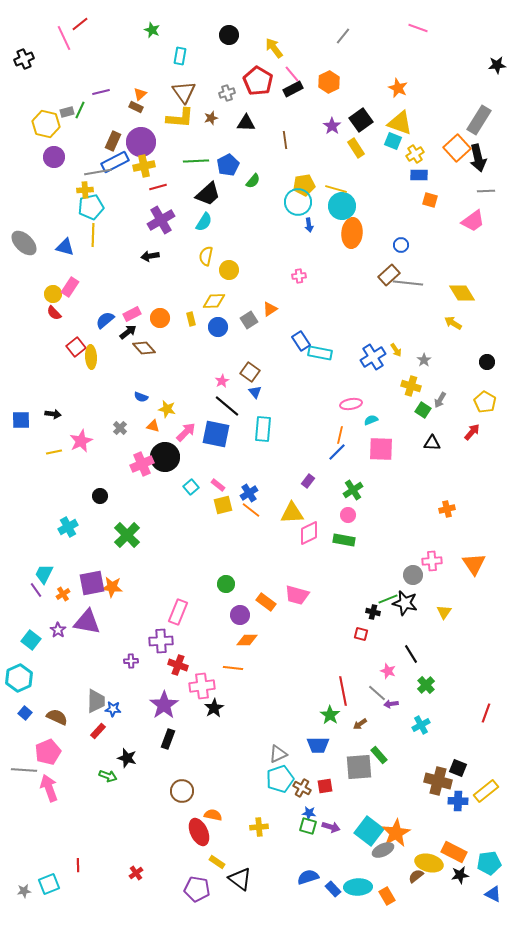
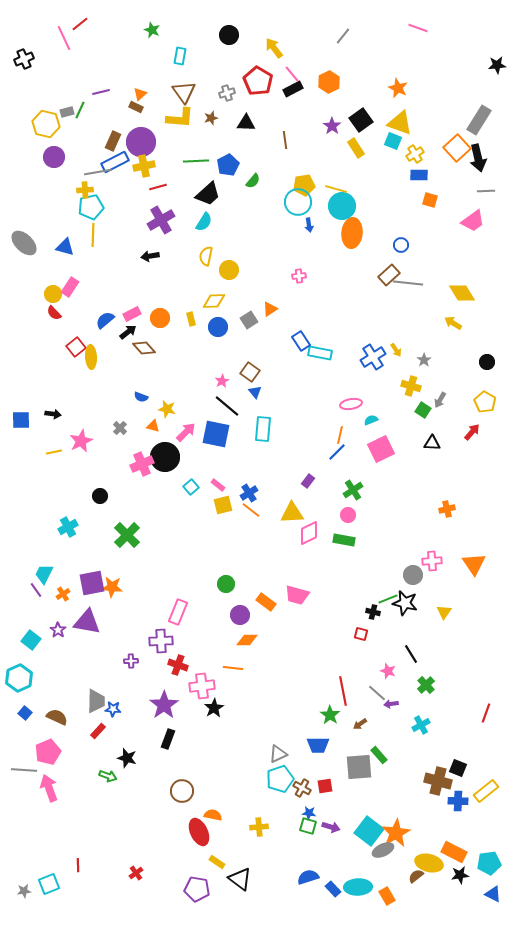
pink square at (381, 449): rotated 28 degrees counterclockwise
